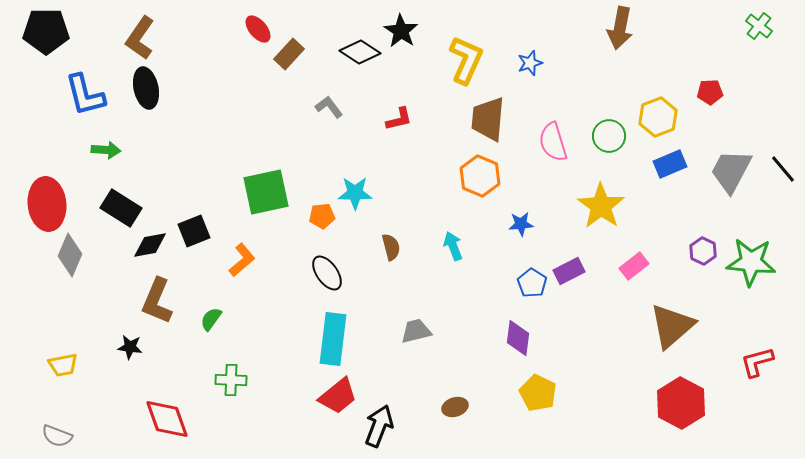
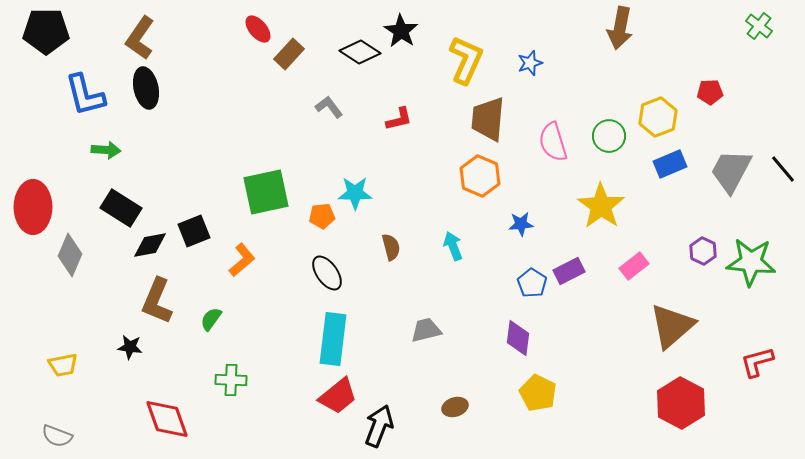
red ellipse at (47, 204): moved 14 px left, 3 px down; rotated 6 degrees clockwise
gray trapezoid at (416, 331): moved 10 px right, 1 px up
